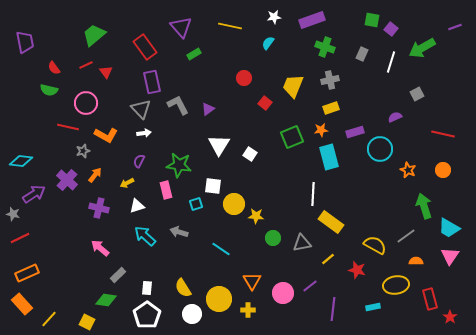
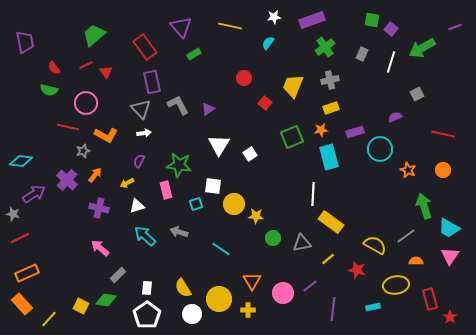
green cross at (325, 47): rotated 36 degrees clockwise
white square at (250, 154): rotated 24 degrees clockwise
yellow square at (87, 322): moved 6 px left, 16 px up
